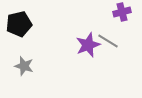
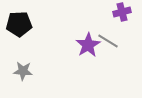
black pentagon: rotated 10 degrees clockwise
purple star: rotated 10 degrees counterclockwise
gray star: moved 1 px left, 5 px down; rotated 12 degrees counterclockwise
